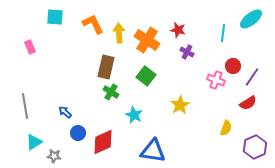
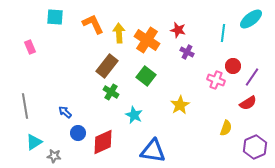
brown rectangle: moved 1 px right, 1 px up; rotated 25 degrees clockwise
